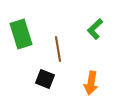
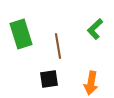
brown line: moved 3 px up
black square: moved 4 px right; rotated 30 degrees counterclockwise
